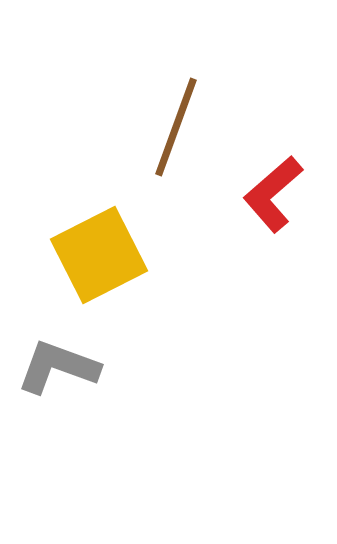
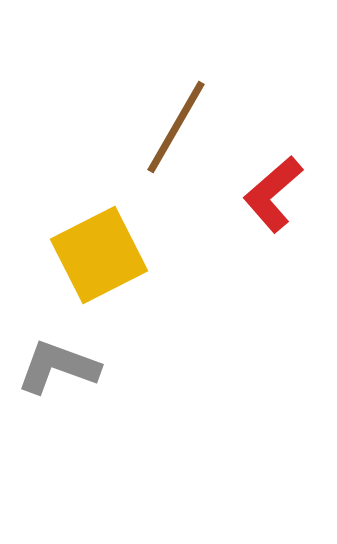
brown line: rotated 10 degrees clockwise
